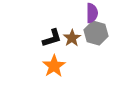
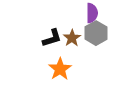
gray hexagon: rotated 15 degrees clockwise
orange star: moved 6 px right, 3 px down
